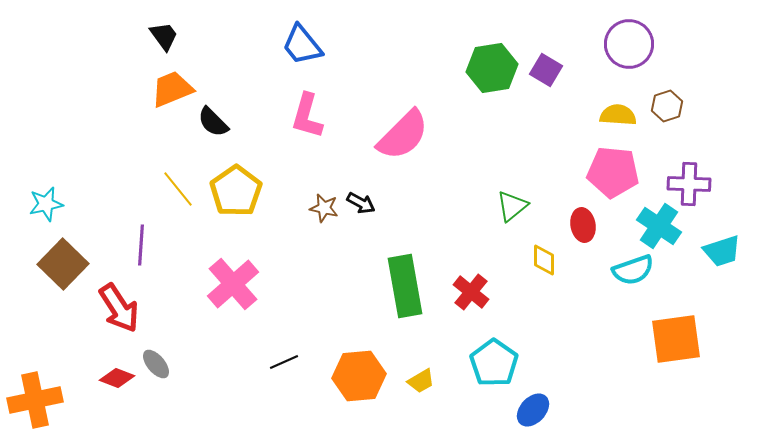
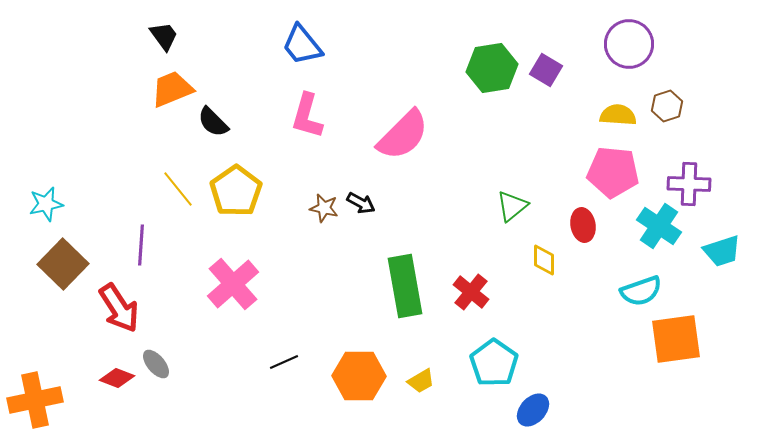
cyan semicircle: moved 8 px right, 21 px down
orange hexagon: rotated 6 degrees clockwise
